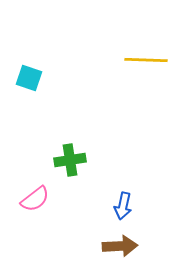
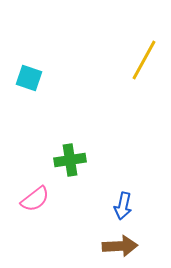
yellow line: moved 2 px left; rotated 63 degrees counterclockwise
